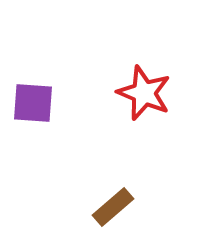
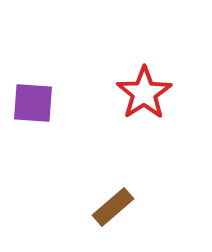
red star: rotated 16 degrees clockwise
